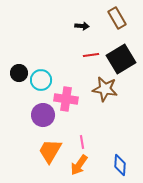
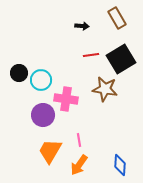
pink line: moved 3 px left, 2 px up
